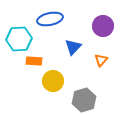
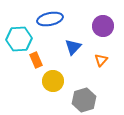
orange rectangle: moved 2 px right, 1 px up; rotated 63 degrees clockwise
